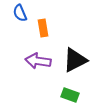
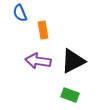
orange rectangle: moved 2 px down
black triangle: moved 2 px left, 1 px down
